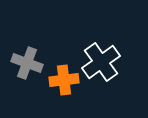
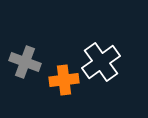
gray cross: moved 2 px left, 1 px up
